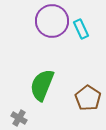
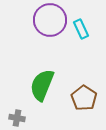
purple circle: moved 2 px left, 1 px up
brown pentagon: moved 4 px left
gray cross: moved 2 px left; rotated 21 degrees counterclockwise
